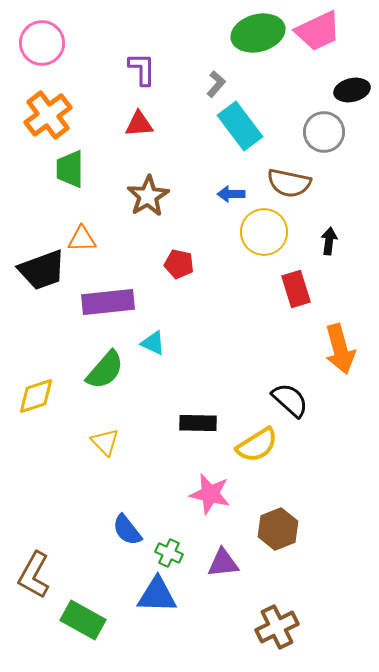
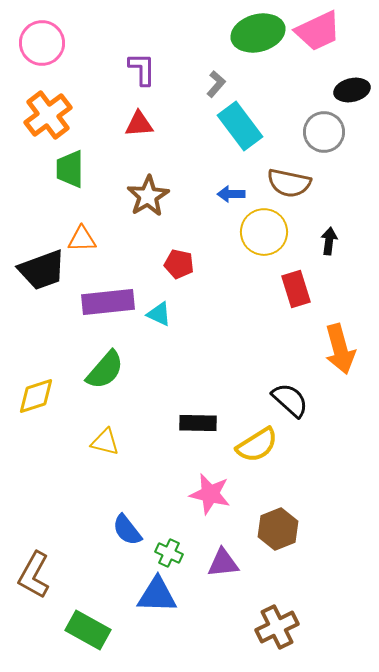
cyan triangle: moved 6 px right, 29 px up
yellow triangle: rotated 32 degrees counterclockwise
green rectangle: moved 5 px right, 10 px down
